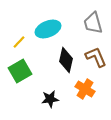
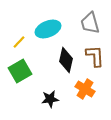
gray trapezoid: moved 3 px left
brown L-shape: moved 1 px left, 1 px up; rotated 20 degrees clockwise
